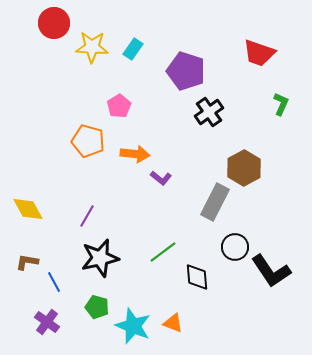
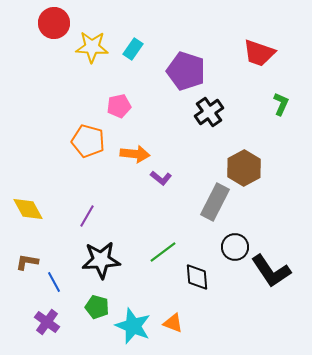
pink pentagon: rotated 20 degrees clockwise
black star: moved 1 px right, 2 px down; rotated 9 degrees clockwise
